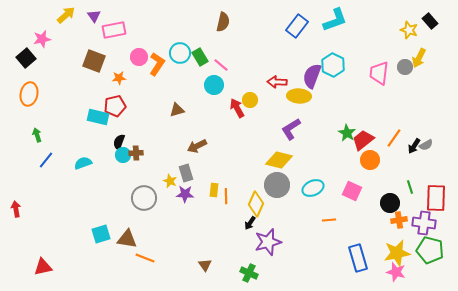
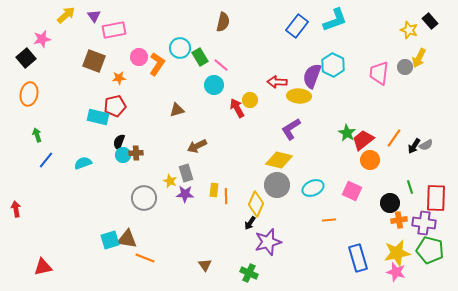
cyan circle at (180, 53): moved 5 px up
cyan square at (101, 234): moved 9 px right, 6 px down
